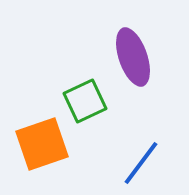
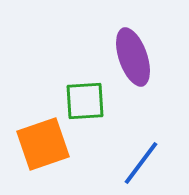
green square: rotated 21 degrees clockwise
orange square: moved 1 px right
